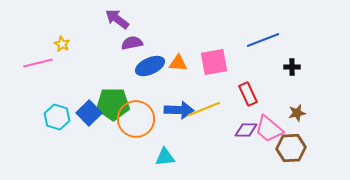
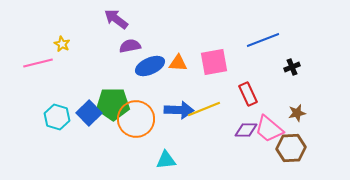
purple arrow: moved 1 px left
purple semicircle: moved 2 px left, 3 px down
black cross: rotated 21 degrees counterclockwise
cyan triangle: moved 1 px right, 3 px down
